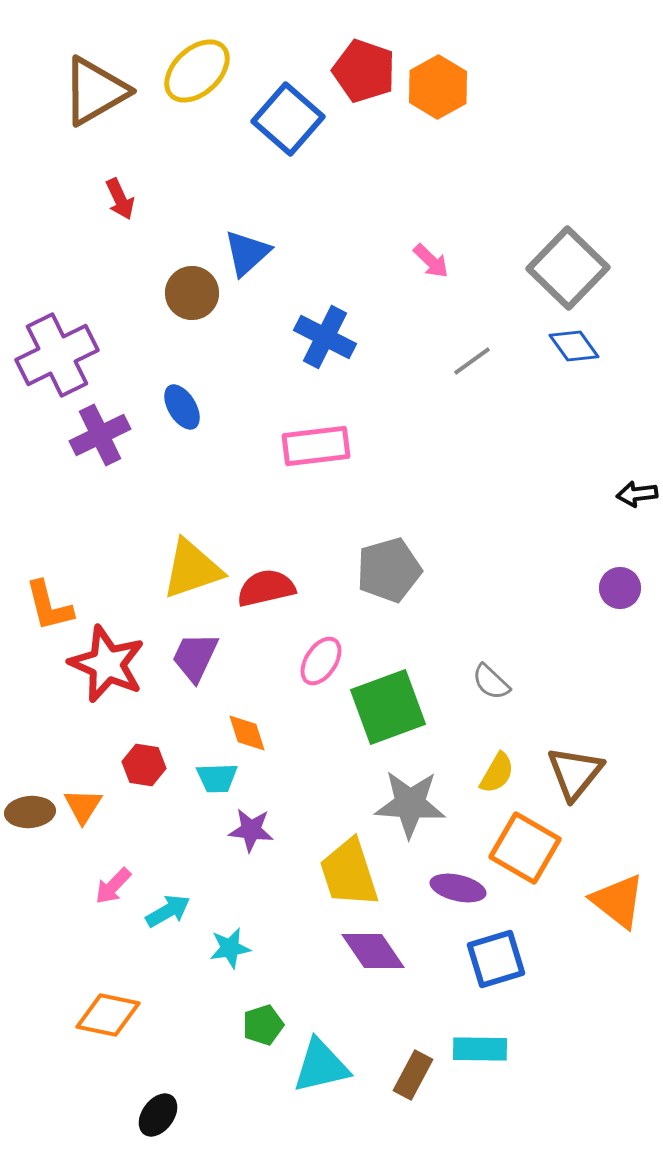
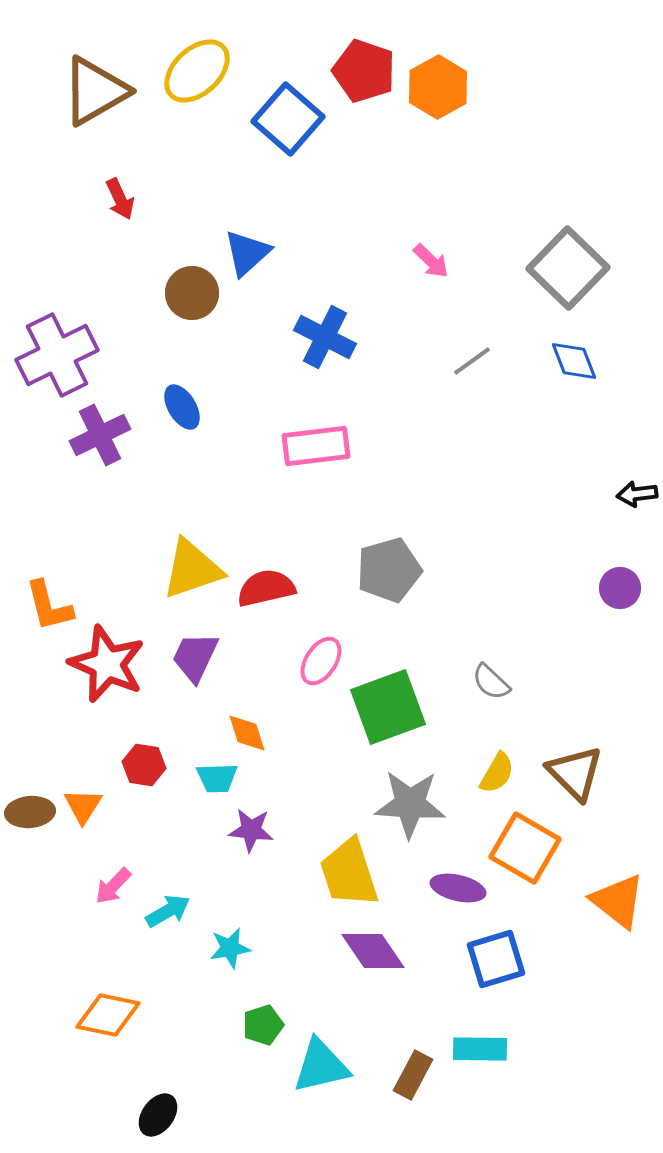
blue diamond at (574, 346): moved 15 px down; rotated 15 degrees clockwise
brown triangle at (575, 773): rotated 24 degrees counterclockwise
